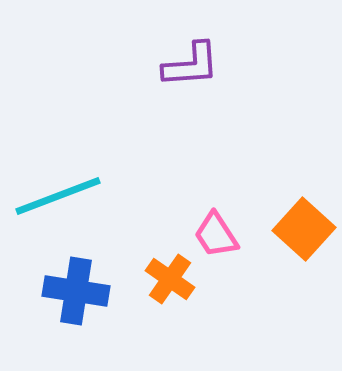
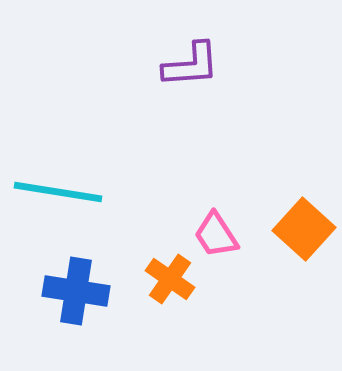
cyan line: moved 4 px up; rotated 30 degrees clockwise
